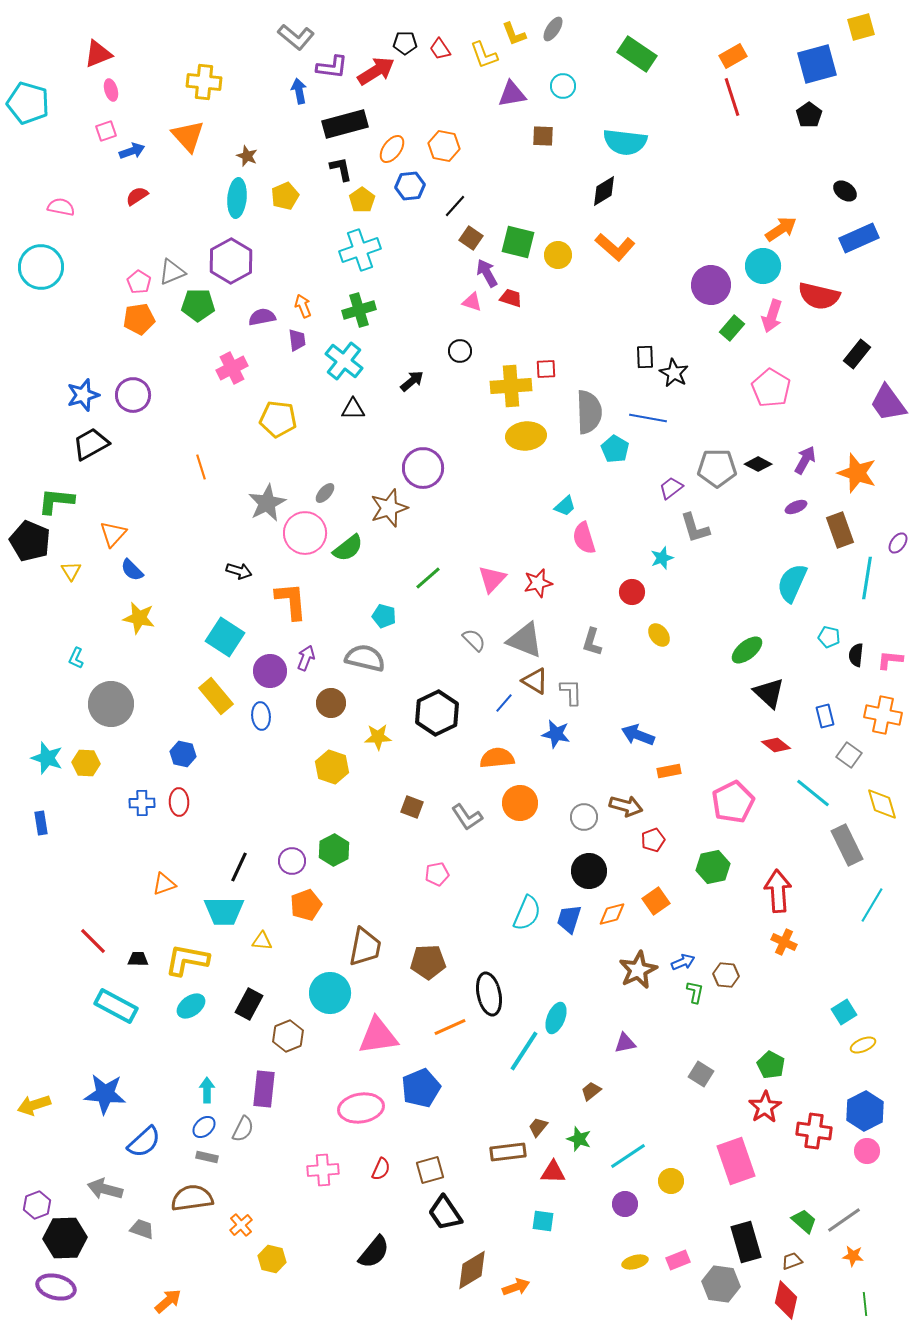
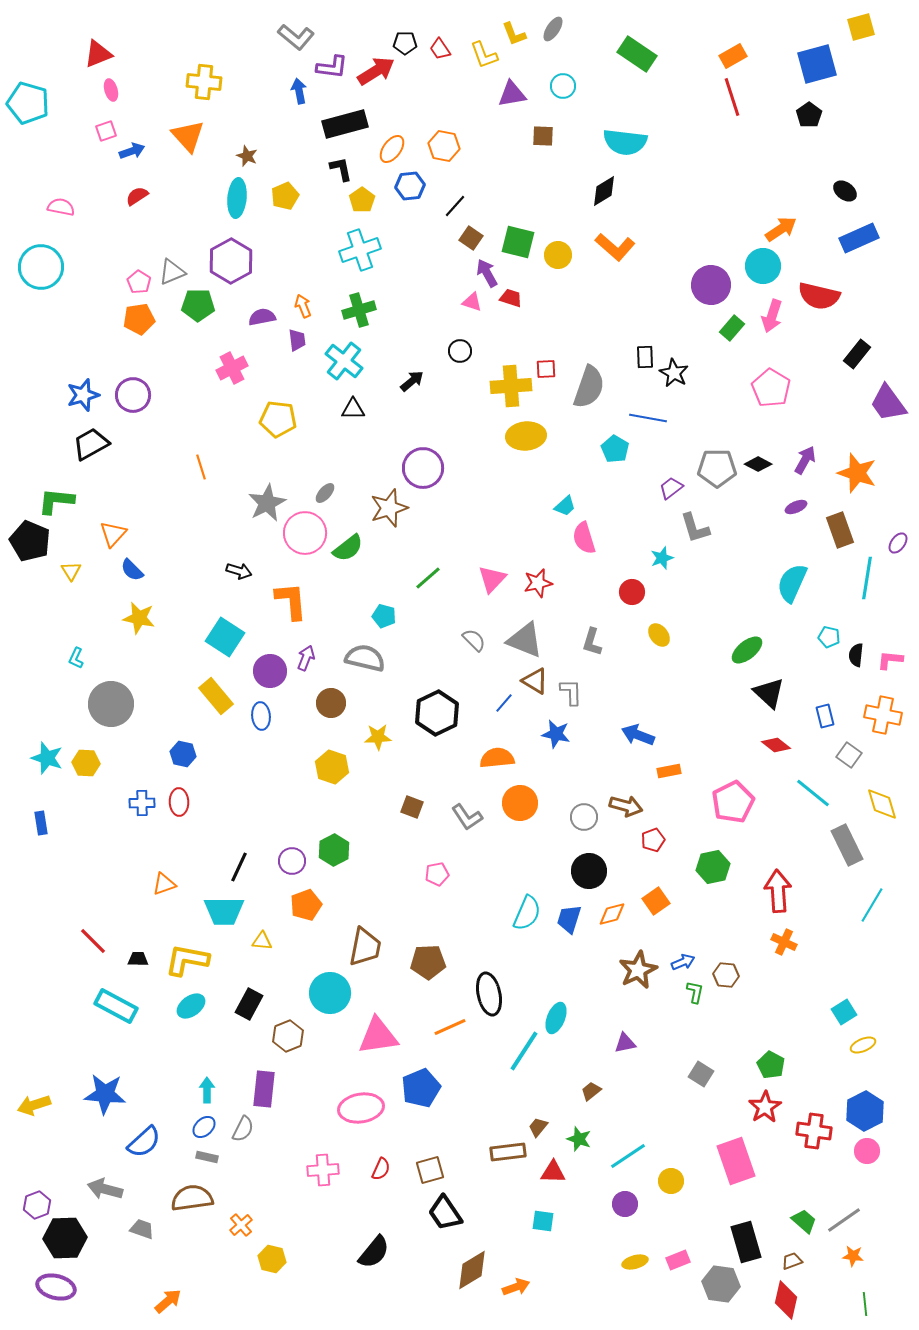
gray semicircle at (589, 412): moved 25 px up; rotated 21 degrees clockwise
